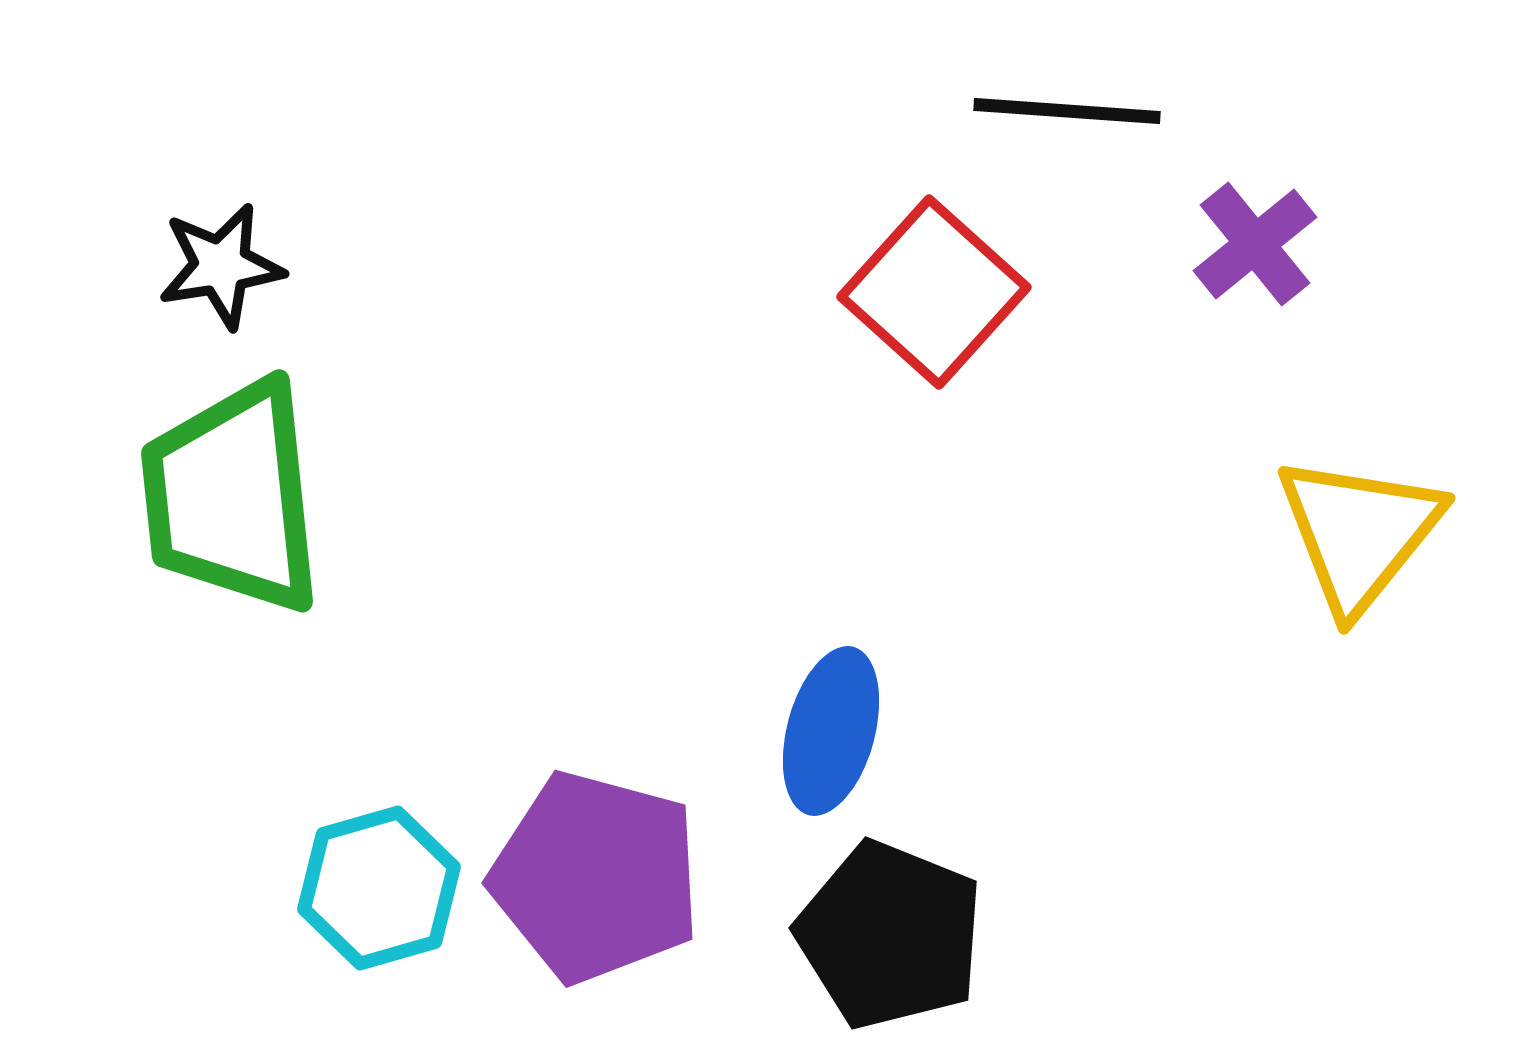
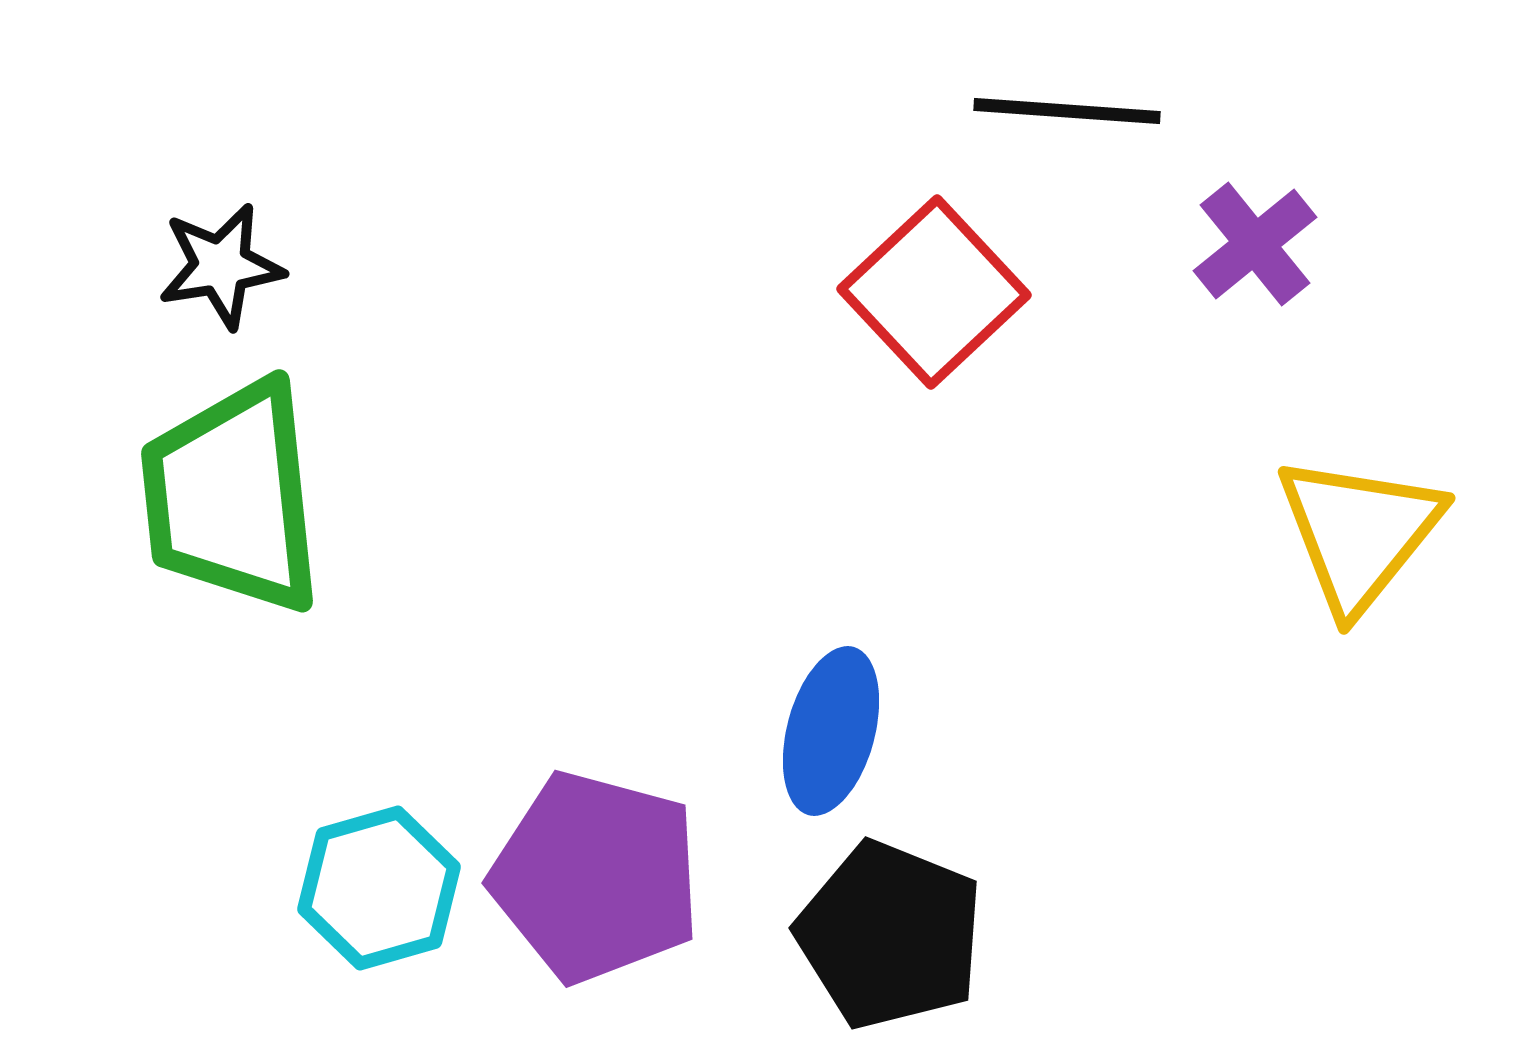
red square: rotated 5 degrees clockwise
